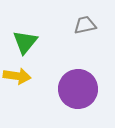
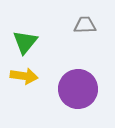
gray trapezoid: rotated 10 degrees clockwise
yellow arrow: moved 7 px right
